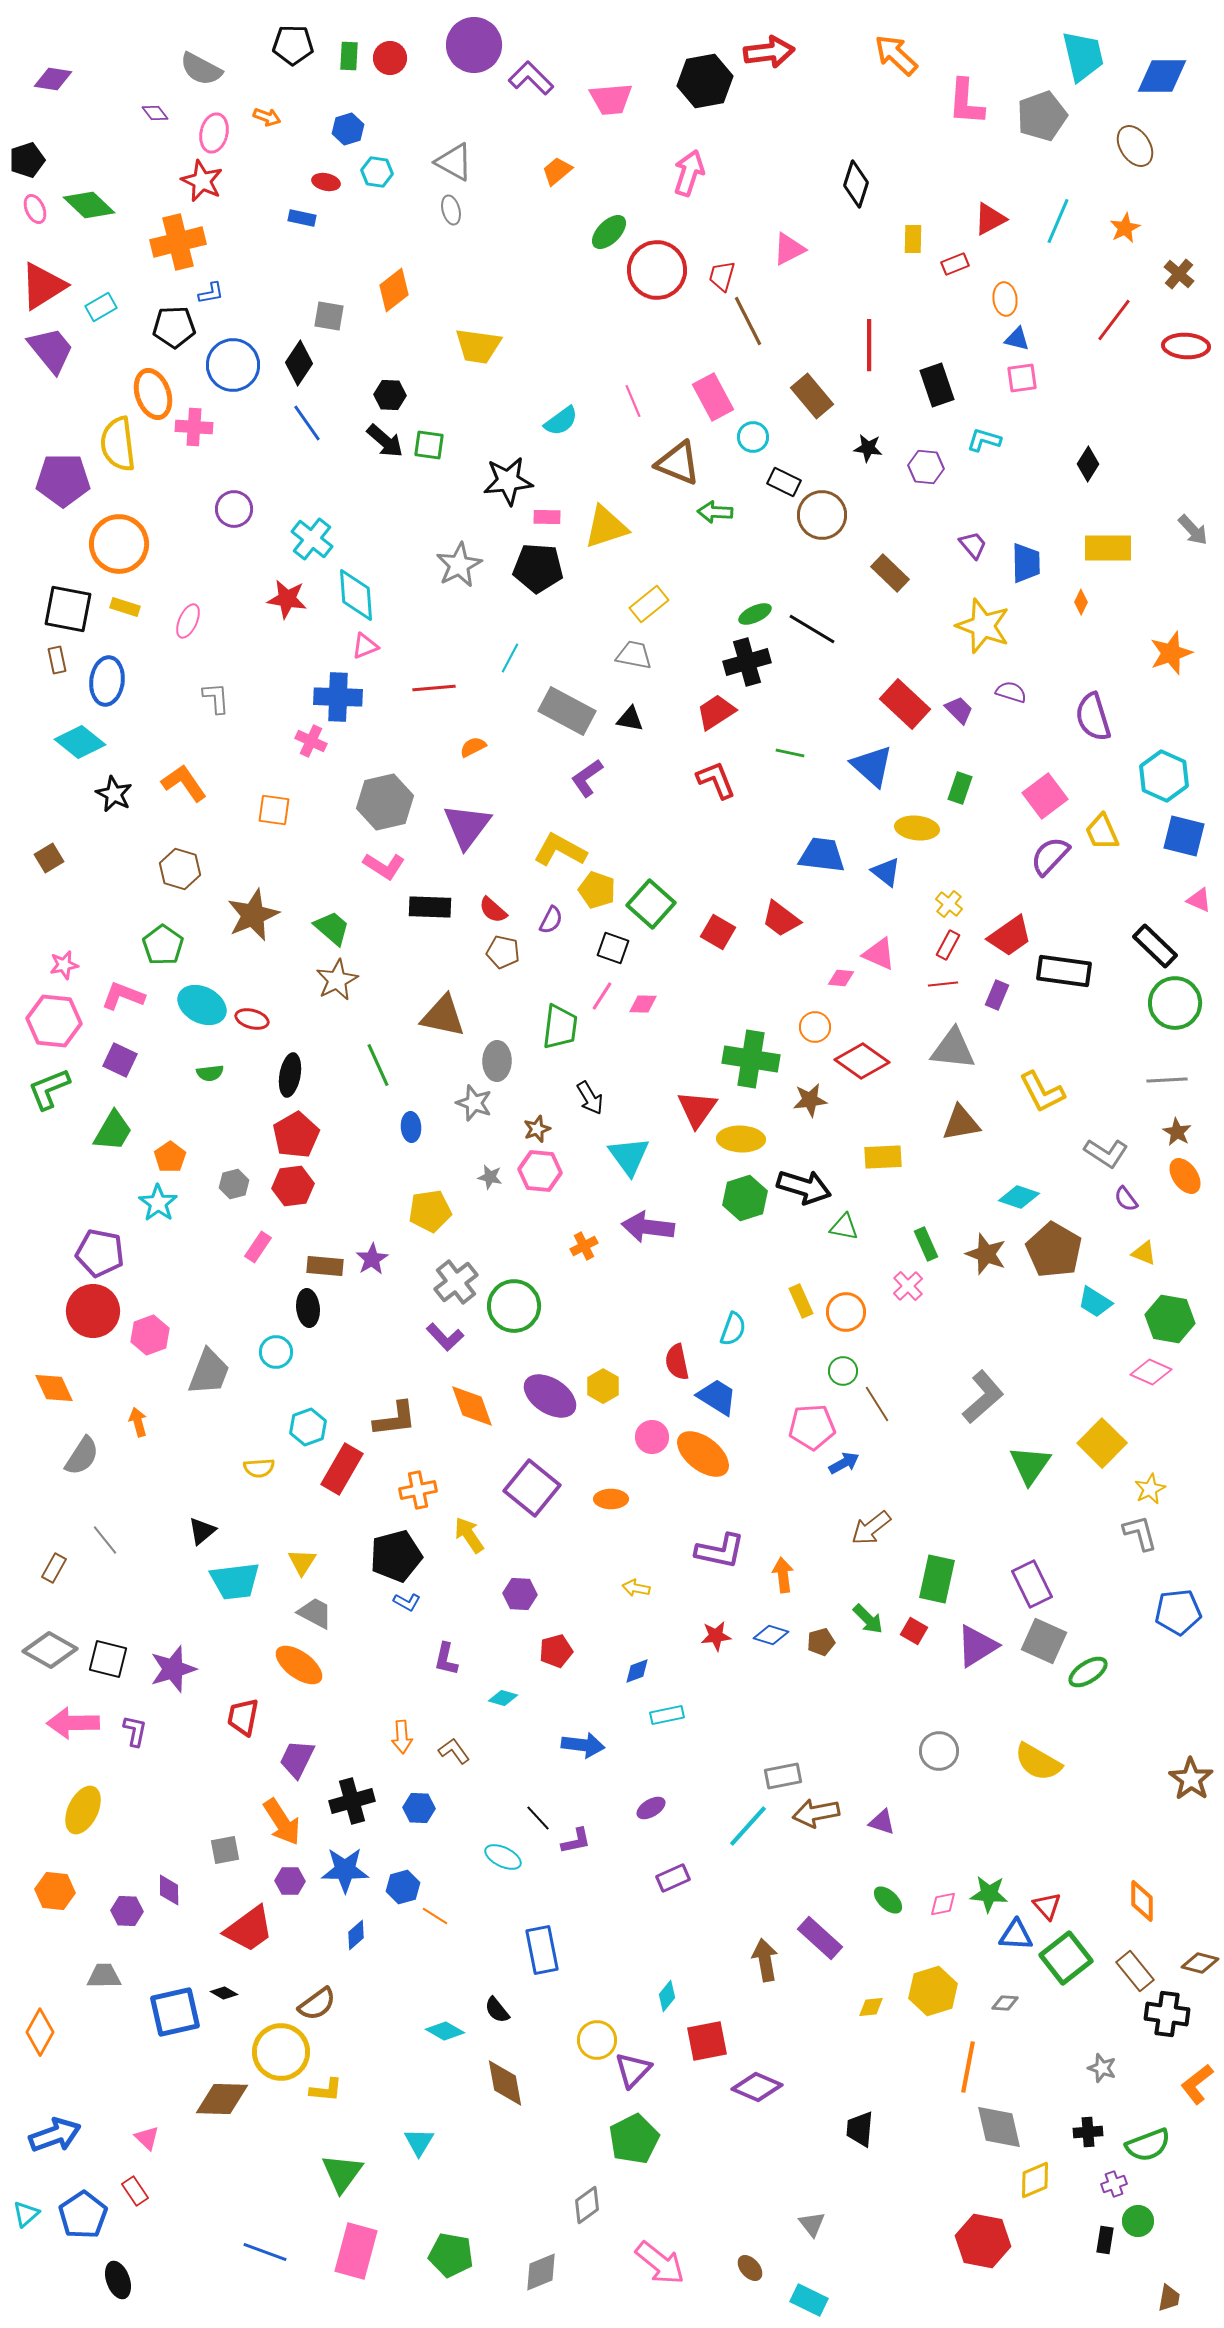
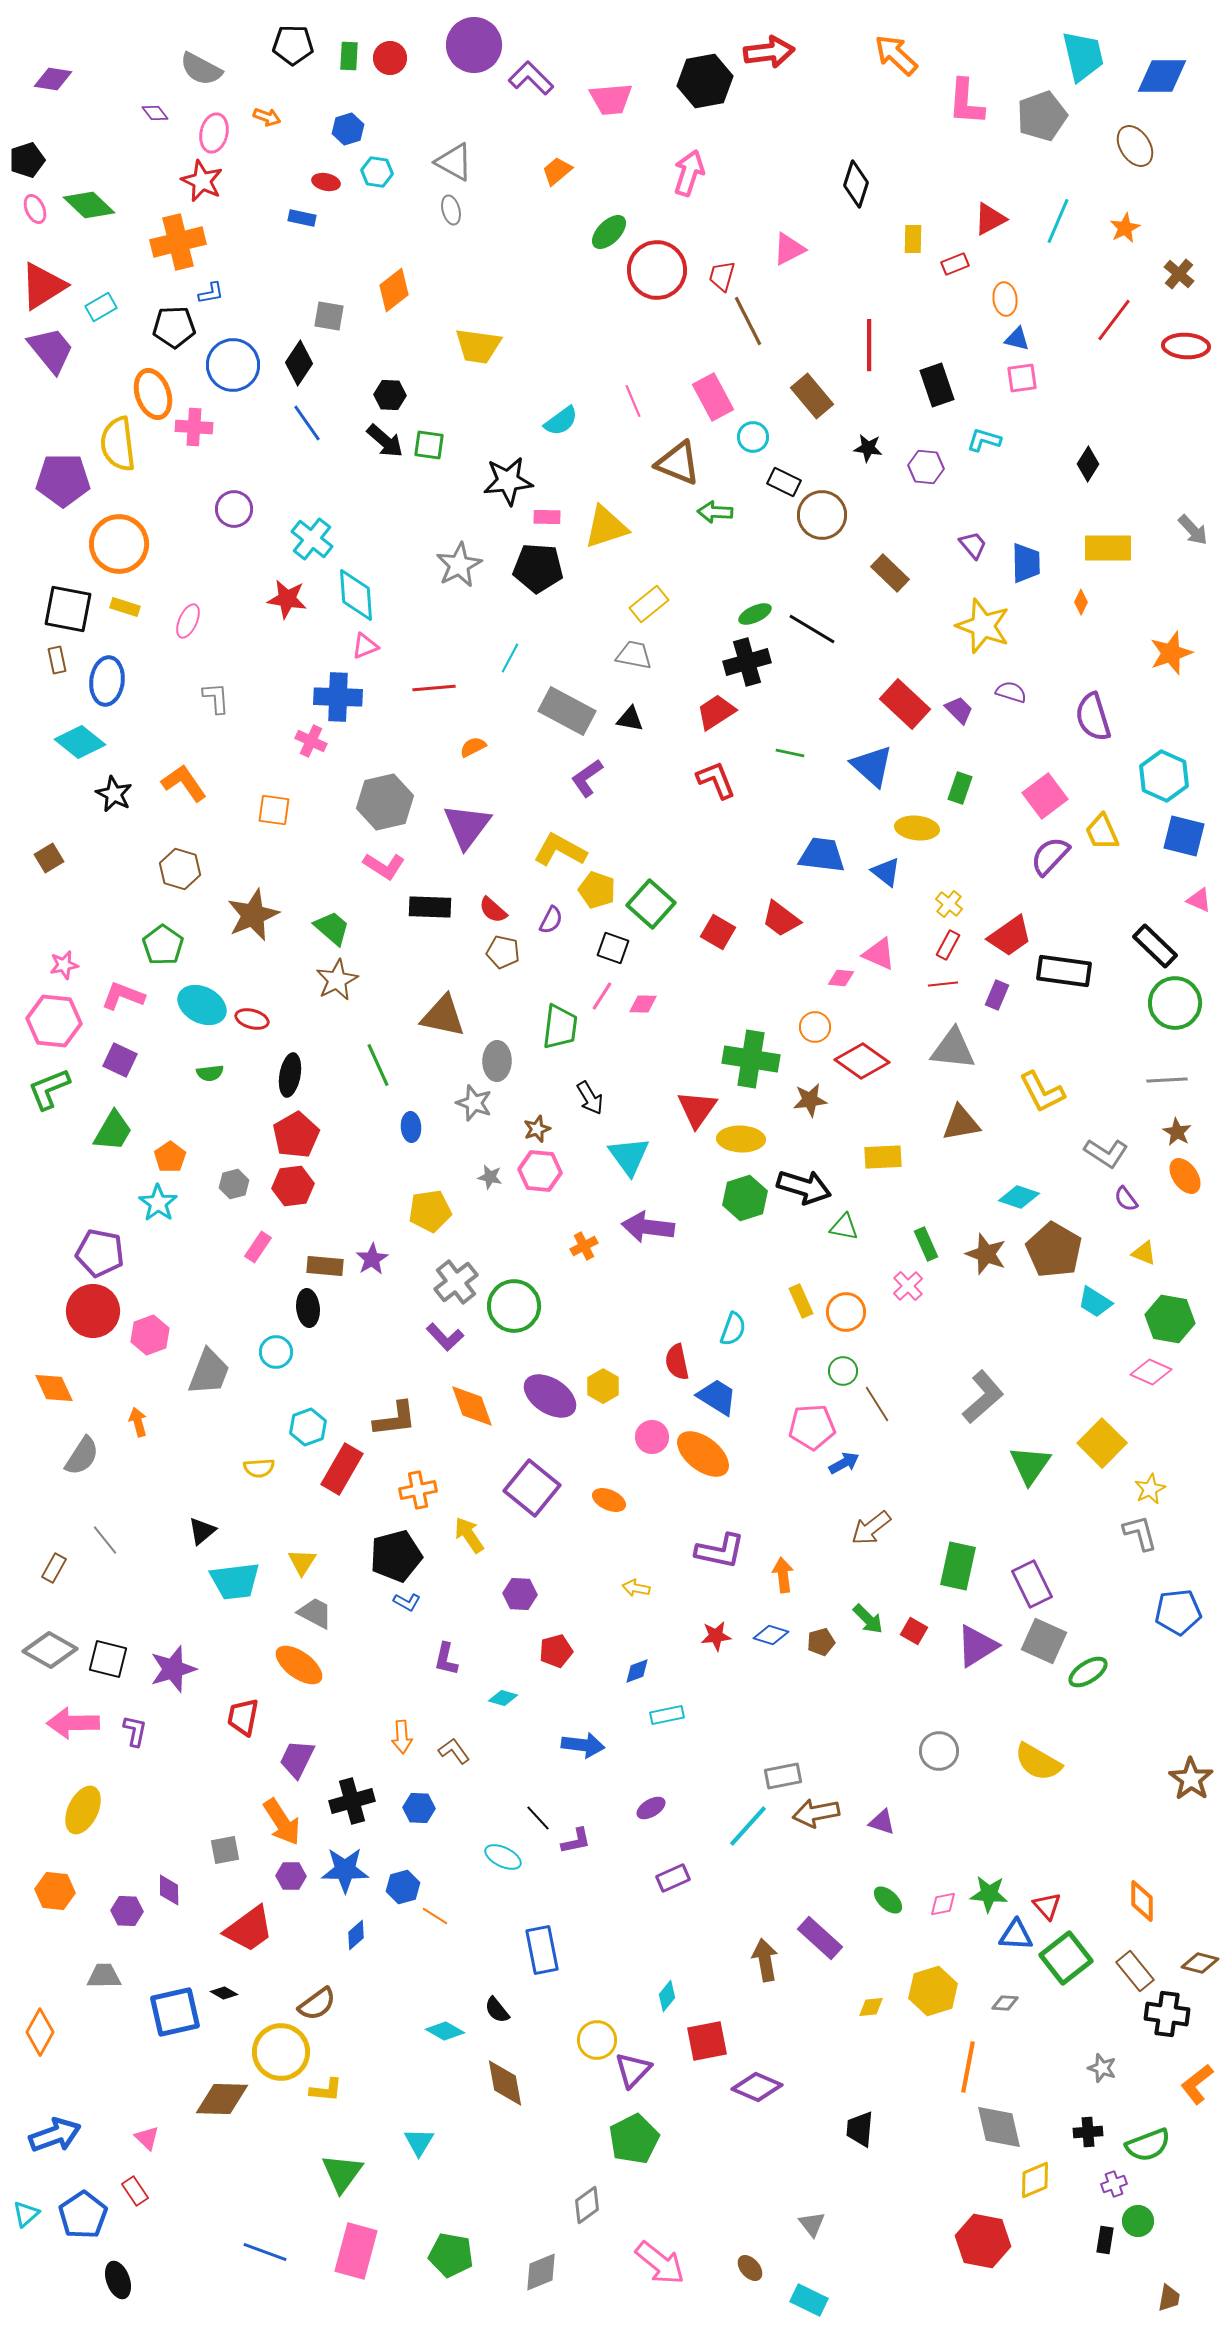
orange ellipse at (611, 1499): moved 2 px left, 1 px down; rotated 24 degrees clockwise
green rectangle at (937, 1579): moved 21 px right, 13 px up
purple hexagon at (290, 1881): moved 1 px right, 5 px up
